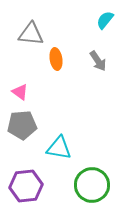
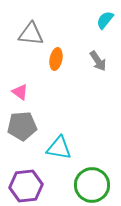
orange ellipse: rotated 20 degrees clockwise
gray pentagon: moved 1 px down
